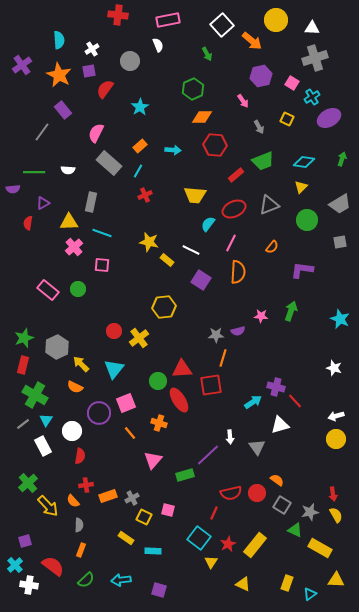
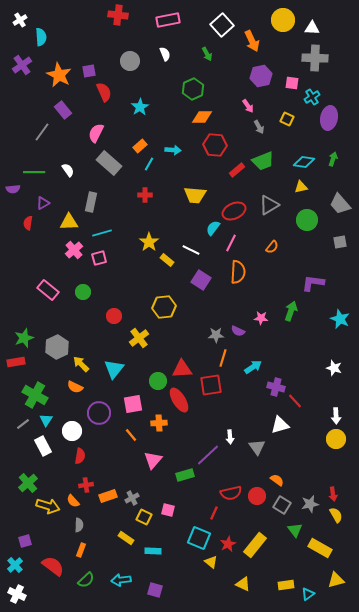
yellow circle at (276, 20): moved 7 px right
cyan semicircle at (59, 40): moved 18 px left, 3 px up
orange arrow at (252, 41): rotated 25 degrees clockwise
white semicircle at (158, 45): moved 7 px right, 9 px down
white cross at (92, 49): moved 72 px left, 29 px up
gray cross at (315, 58): rotated 20 degrees clockwise
pink square at (292, 83): rotated 24 degrees counterclockwise
red semicircle at (105, 89): moved 1 px left, 3 px down; rotated 120 degrees clockwise
pink arrow at (243, 101): moved 5 px right, 5 px down
purple ellipse at (329, 118): rotated 50 degrees counterclockwise
green arrow at (342, 159): moved 9 px left
white semicircle at (68, 170): rotated 128 degrees counterclockwise
cyan line at (138, 171): moved 11 px right, 7 px up
red rectangle at (236, 175): moved 1 px right, 5 px up
yellow triangle at (301, 187): rotated 32 degrees clockwise
red cross at (145, 195): rotated 24 degrees clockwise
gray trapezoid at (340, 204): rotated 80 degrees clockwise
gray triangle at (269, 205): rotated 10 degrees counterclockwise
red ellipse at (234, 209): moved 2 px down
cyan semicircle at (208, 224): moved 5 px right, 4 px down
cyan line at (102, 233): rotated 36 degrees counterclockwise
yellow star at (149, 242): rotated 24 degrees clockwise
pink cross at (74, 247): moved 3 px down
pink square at (102, 265): moved 3 px left, 7 px up; rotated 21 degrees counterclockwise
purple L-shape at (302, 270): moved 11 px right, 13 px down
green circle at (78, 289): moved 5 px right, 3 px down
pink star at (261, 316): moved 2 px down
red circle at (114, 331): moved 15 px up
purple semicircle at (238, 331): rotated 40 degrees clockwise
red rectangle at (23, 365): moved 7 px left, 3 px up; rotated 66 degrees clockwise
cyan arrow at (253, 402): moved 35 px up
pink square at (126, 403): moved 7 px right, 1 px down; rotated 12 degrees clockwise
white arrow at (336, 416): rotated 77 degrees counterclockwise
orange cross at (159, 423): rotated 21 degrees counterclockwise
orange line at (130, 433): moved 1 px right, 2 px down
red circle at (257, 493): moved 3 px down
yellow arrow at (48, 506): rotated 30 degrees counterclockwise
gray star at (310, 512): moved 8 px up
green triangle at (295, 530): rotated 28 degrees clockwise
cyan square at (199, 538): rotated 15 degrees counterclockwise
yellow triangle at (211, 562): rotated 24 degrees counterclockwise
yellow triangle at (336, 580): rotated 18 degrees counterclockwise
yellow rectangle at (287, 583): moved 1 px left, 2 px down; rotated 63 degrees clockwise
white cross at (29, 585): moved 12 px left, 9 px down; rotated 18 degrees clockwise
purple square at (159, 590): moved 4 px left
cyan triangle at (310, 594): moved 2 px left
